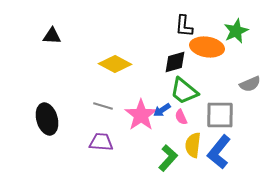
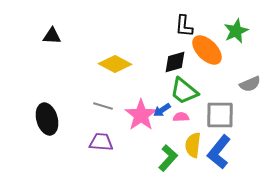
orange ellipse: moved 3 px down; rotated 36 degrees clockwise
pink semicircle: rotated 112 degrees clockwise
